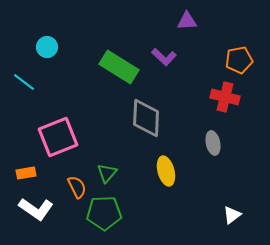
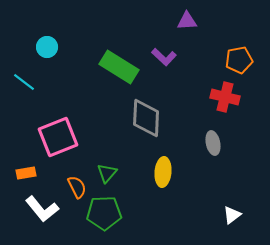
yellow ellipse: moved 3 px left, 1 px down; rotated 20 degrees clockwise
white L-shape: moved 6 px right; rotated 16 degrees clockwise
